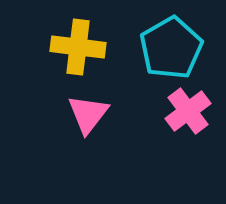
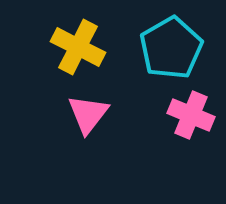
yellow cross: rotated 20 degrees clockwise
pink cross: moved 3 px right, 4 px down; rotated 30 degrees counterclockwise
